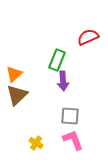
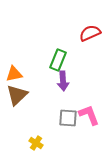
red semicircle: moved 2 px right, 4 px up
green rectangle: moved 1 px right
orange triangle: rotated 30 degrees clockwise
gray square: moved 2 px left, 2 px down
pink L-shape: moved 16 px right, 25 px up
